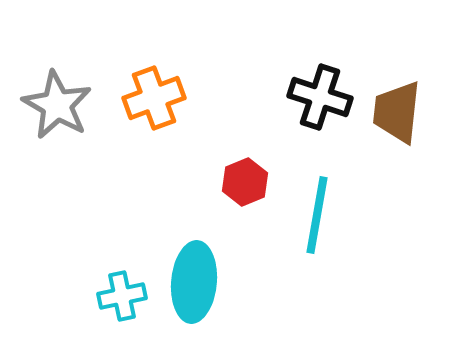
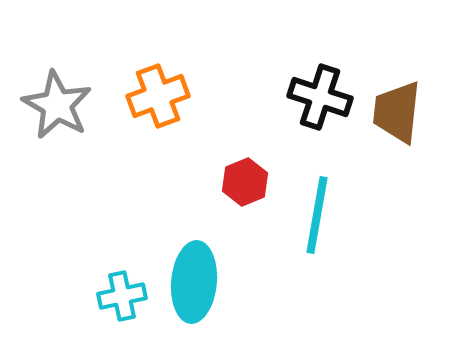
orange cross: moved 4 px right, 2 px up
